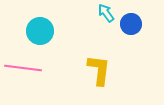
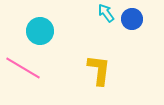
blue circle: moved 1 px right, 5 px up
pink line: rotated 24 degrees clockwise
